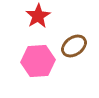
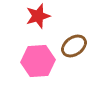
red star: rotated 15 degrees clockwise
